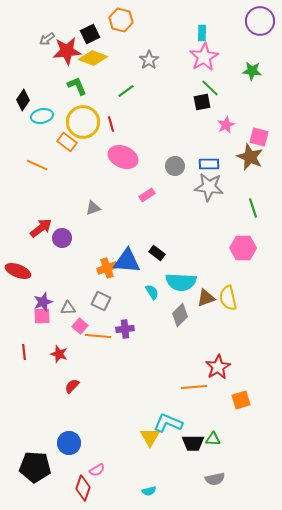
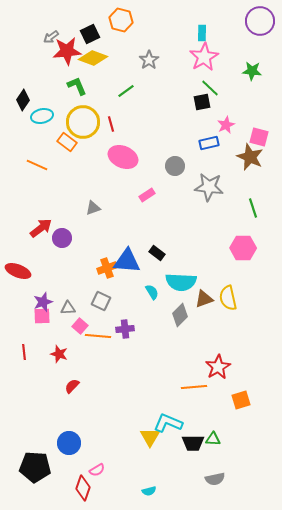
gray arrow at (47, 39): moved 4 px right, 2 px up
blue rectangle at (209, 164): moved 21 px up; rotated 12 degrees counterclockwise
brown triangle at (206, 298): moved 2 px left, 1 px down
